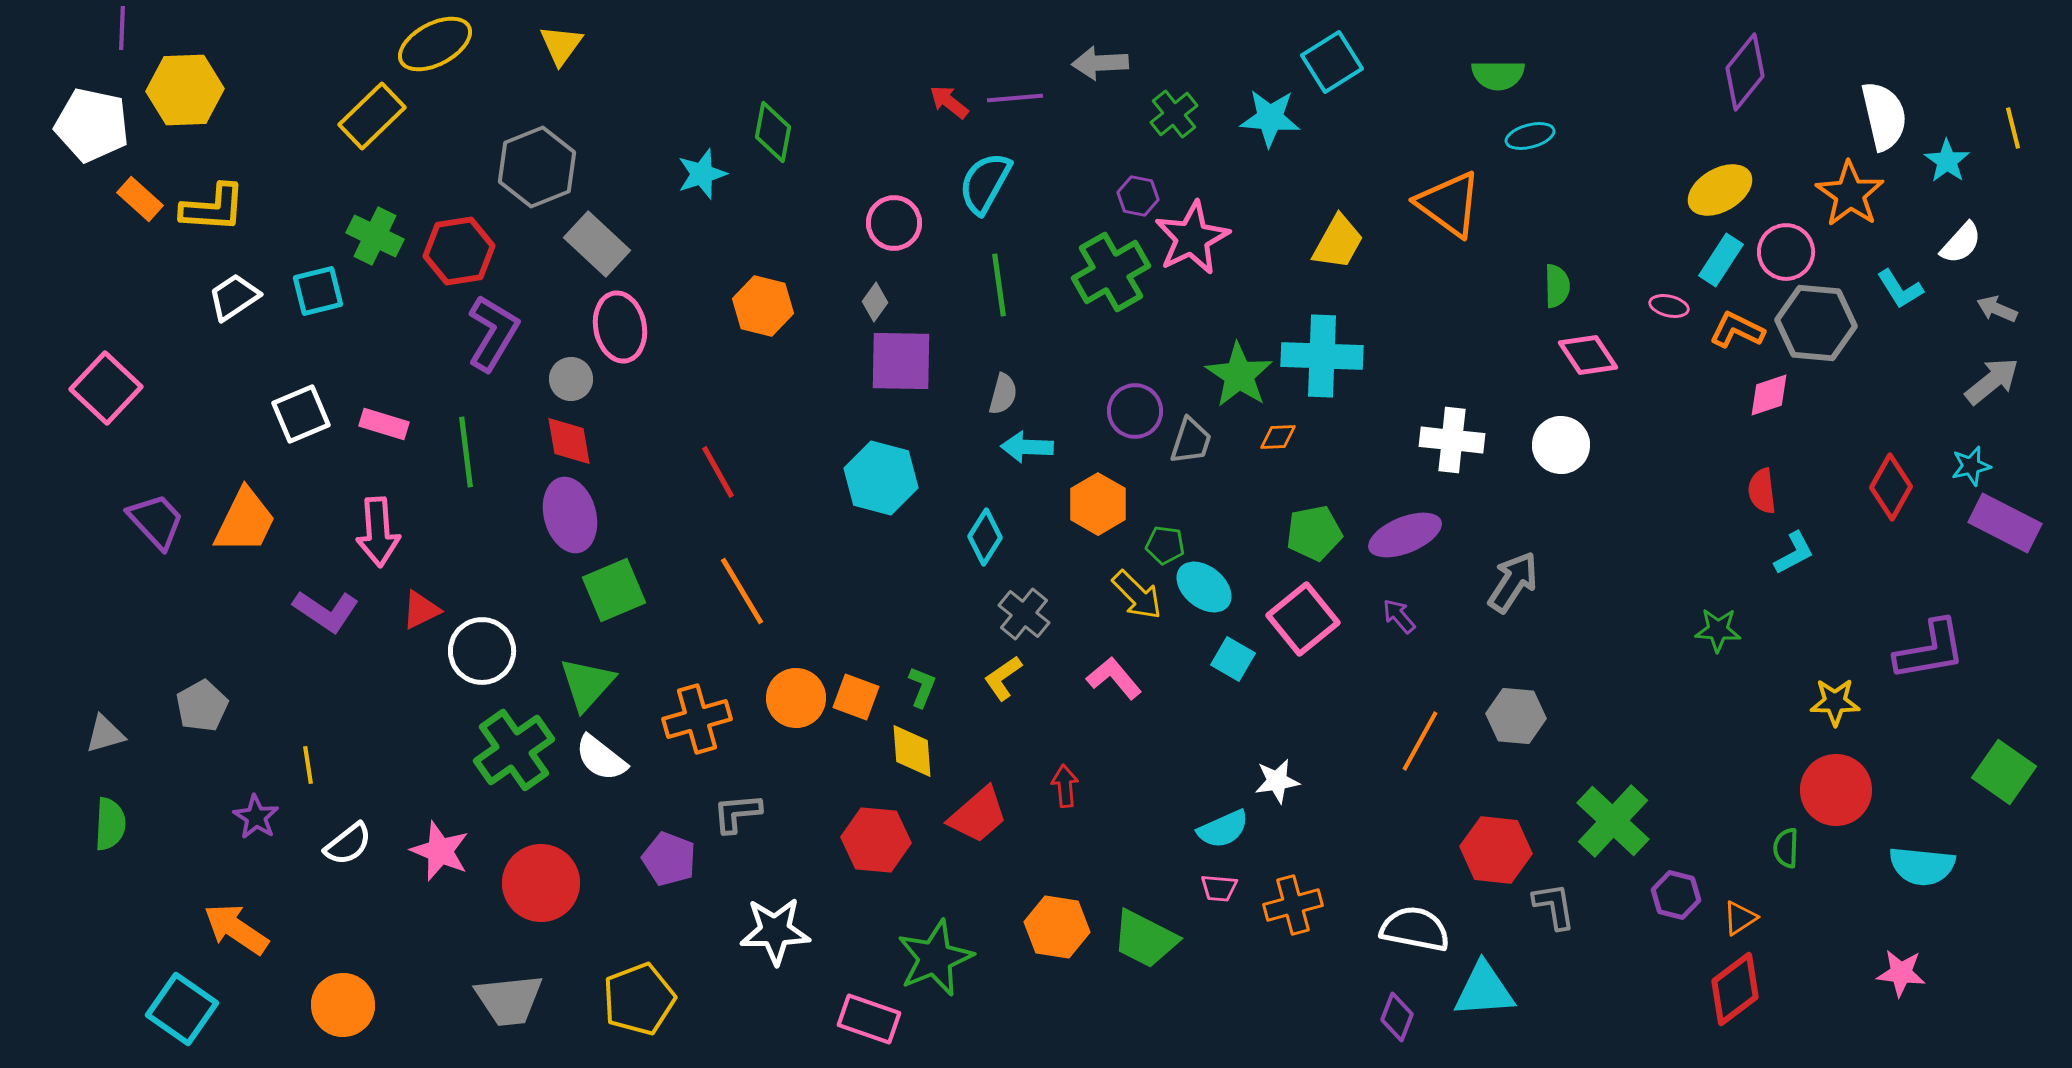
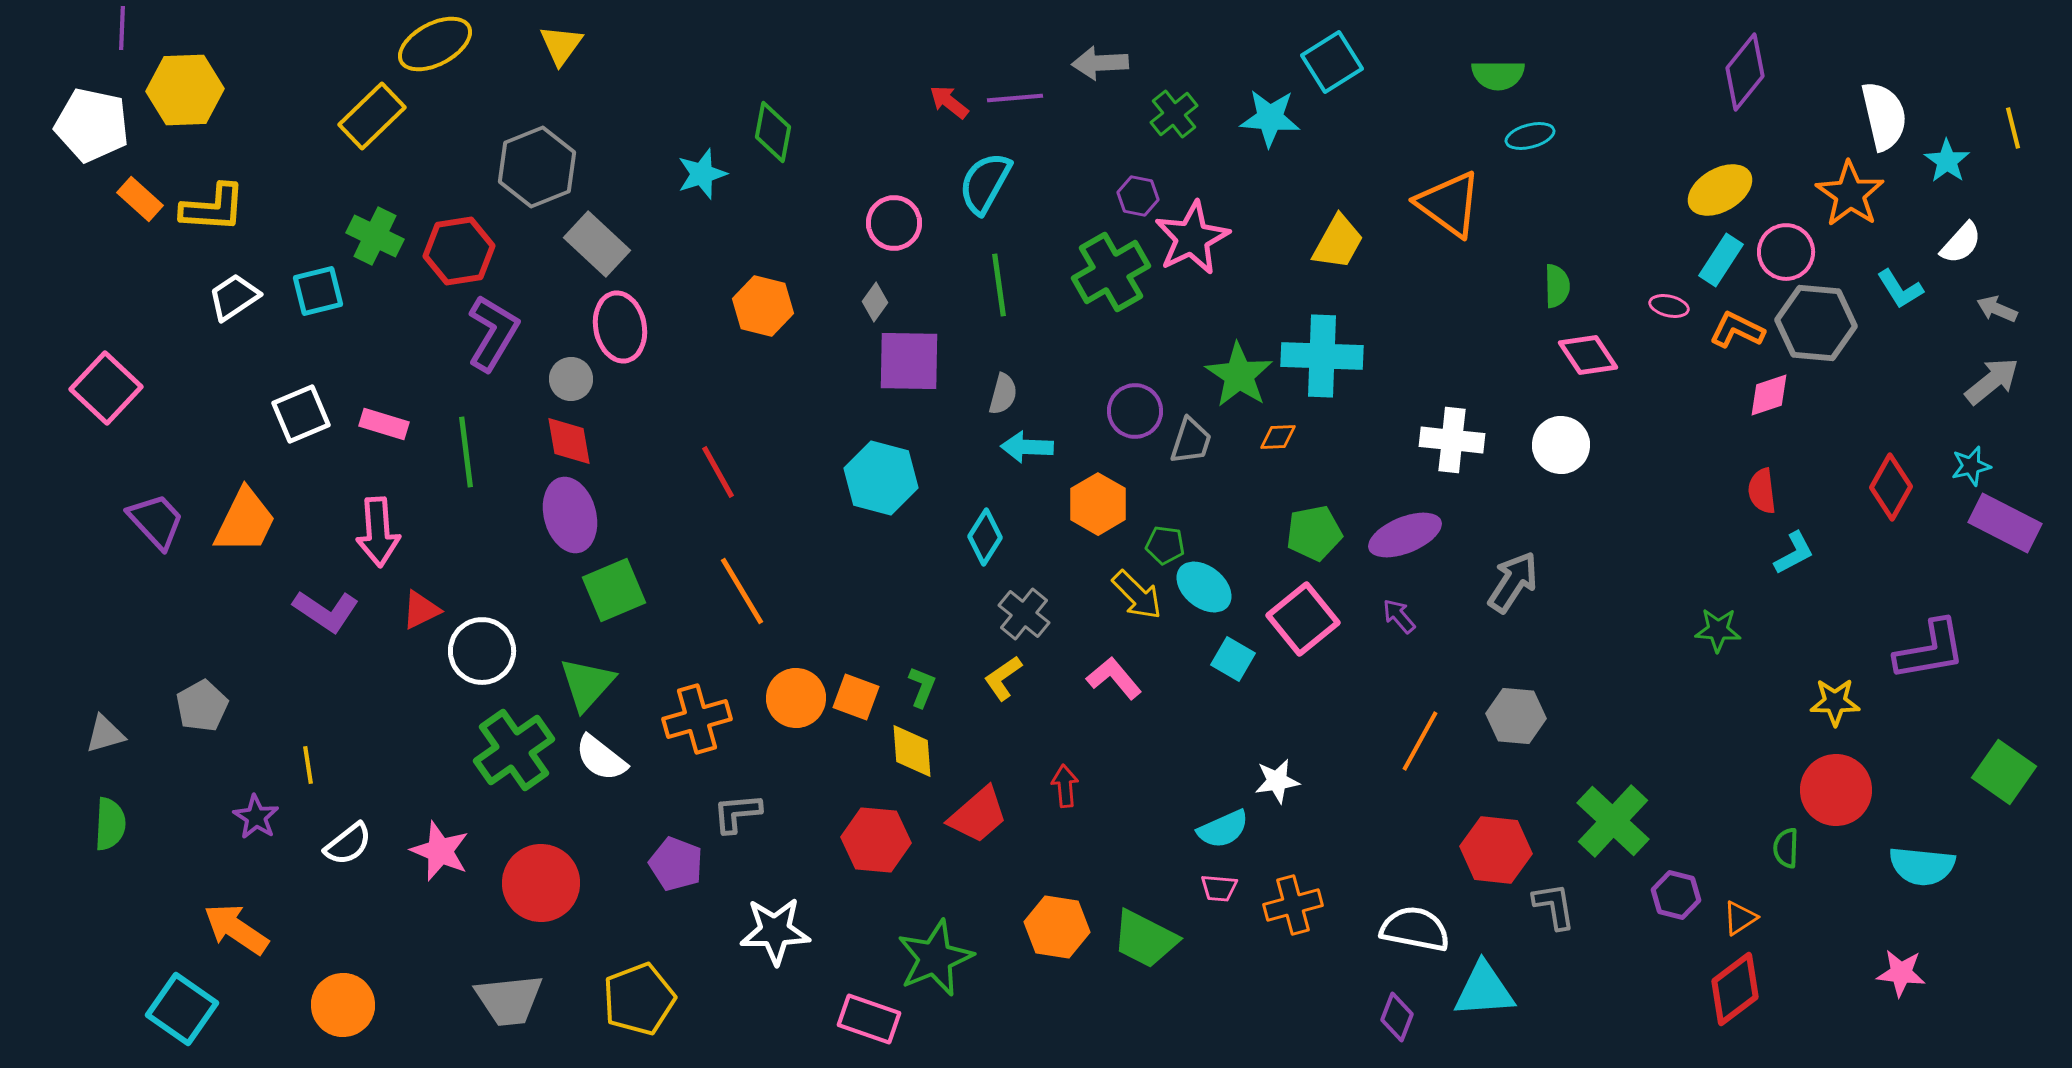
purple square at (901, 361): moved 8 px right
purple pentagon at (669, 859): moved 7 px right, 5 px down
